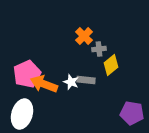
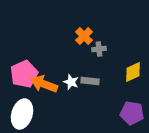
yellow diamond: moved 22 px right, 7 px down; rotated 15 degrees clockwise
pink pentagon: moved 3 px left
gray rectangle: moved 4 px right, 1 px down
